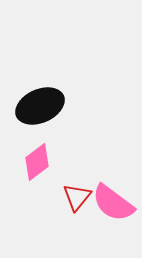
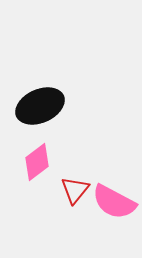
red triangle: moved 2 px left, 7 px up
pink semicircle: moved 1 px right, 1 px up; rotated 9 degrees counterclockwise
